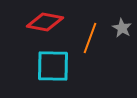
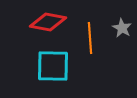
red diamond: moved 3 px right
orange line: rotated 24 degrees counterclockwise
